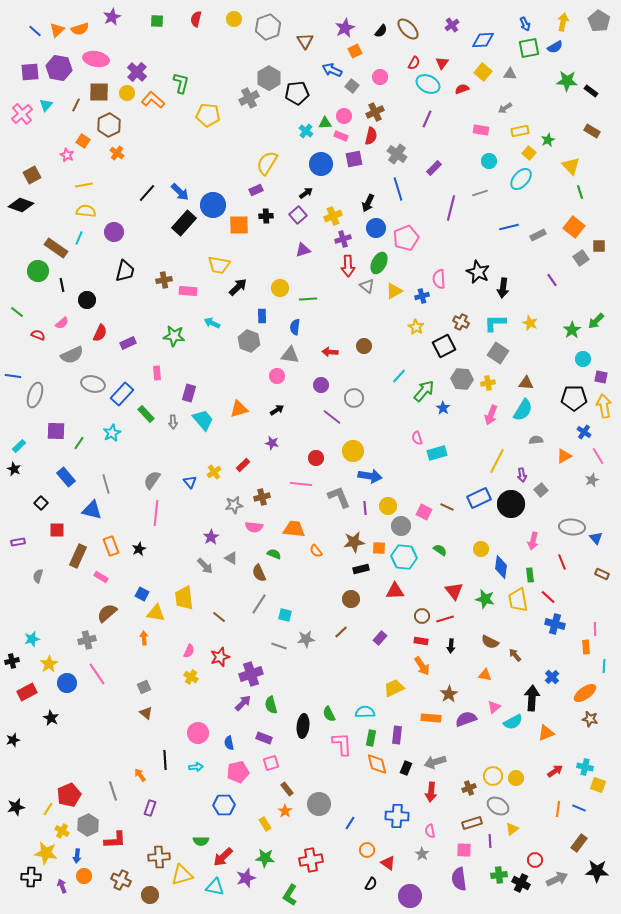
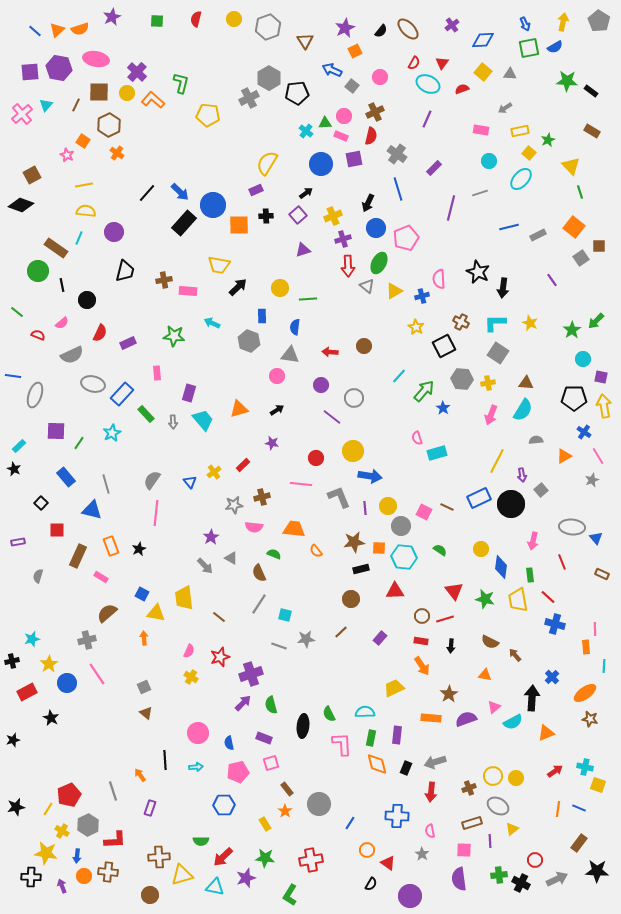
brown cross at (121, 880): moved 13 px left, 8 px up; rotated 18 degrees counterclockwise
